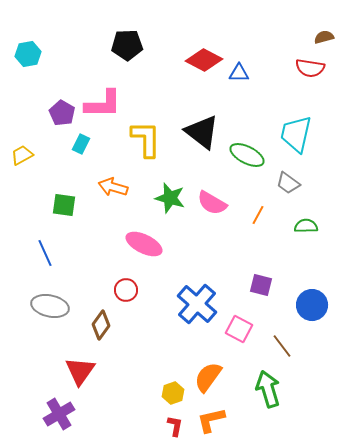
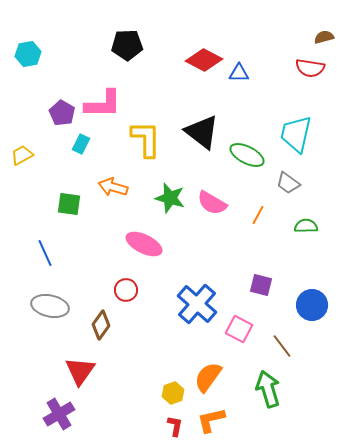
green square: moved 5 px right, 1 px up
